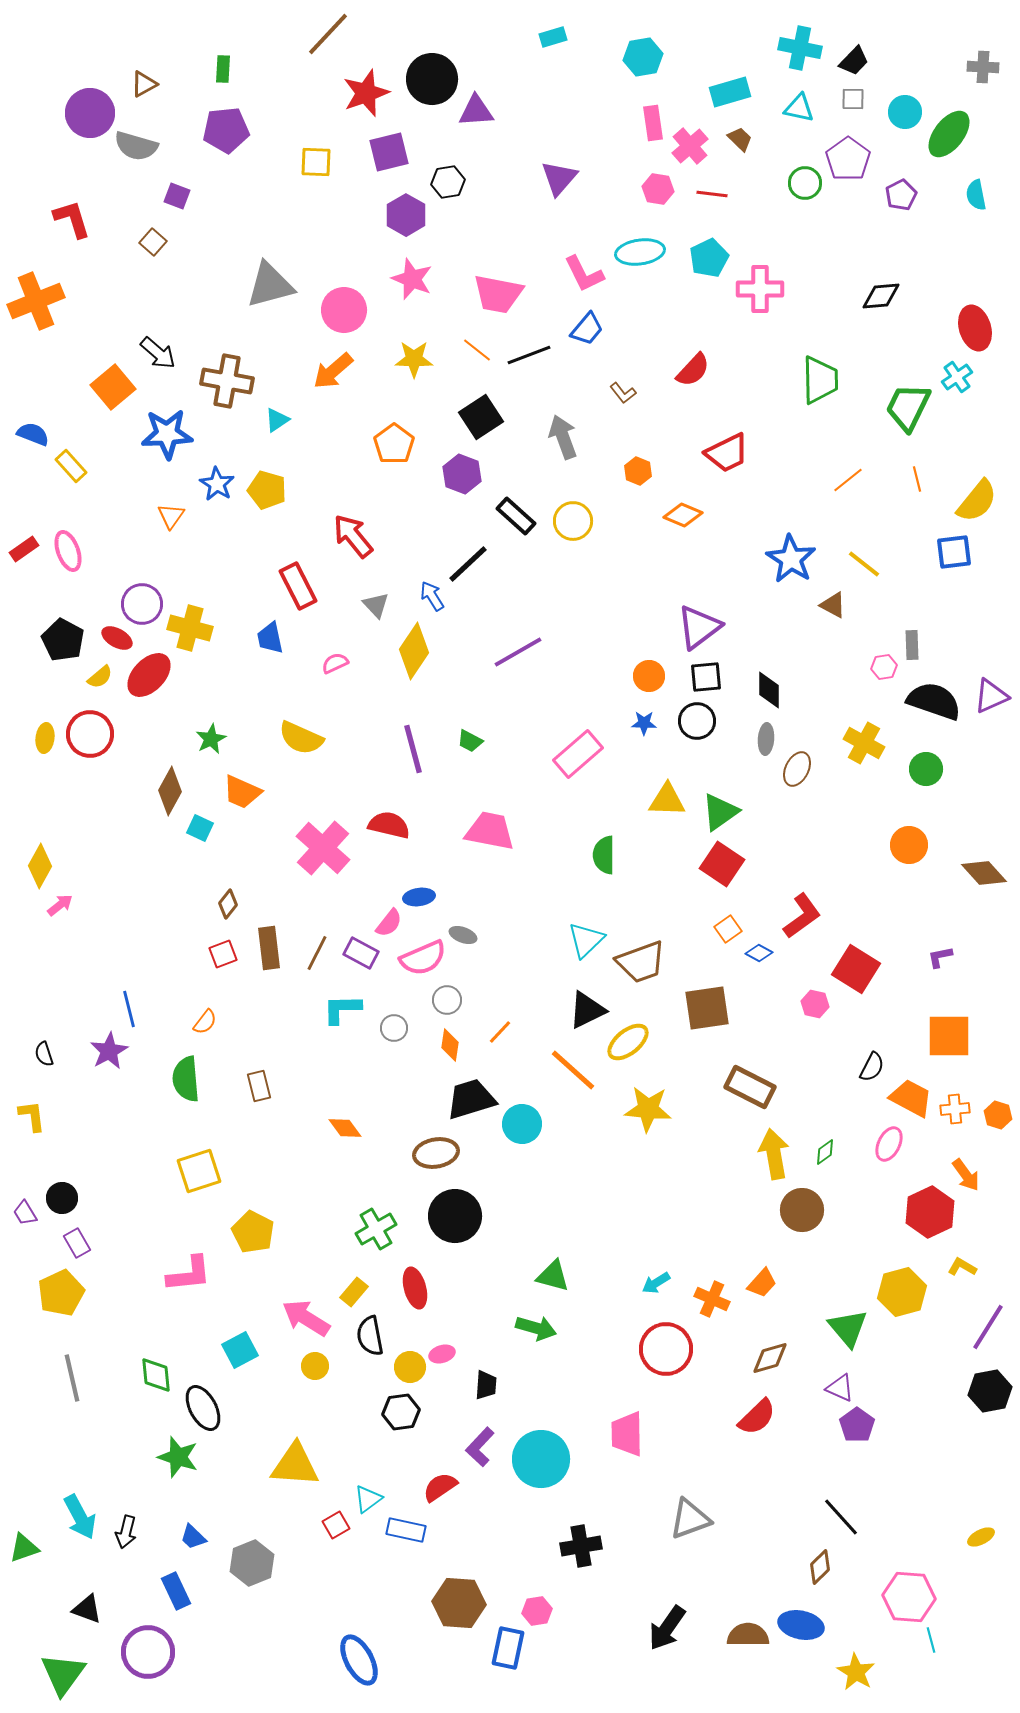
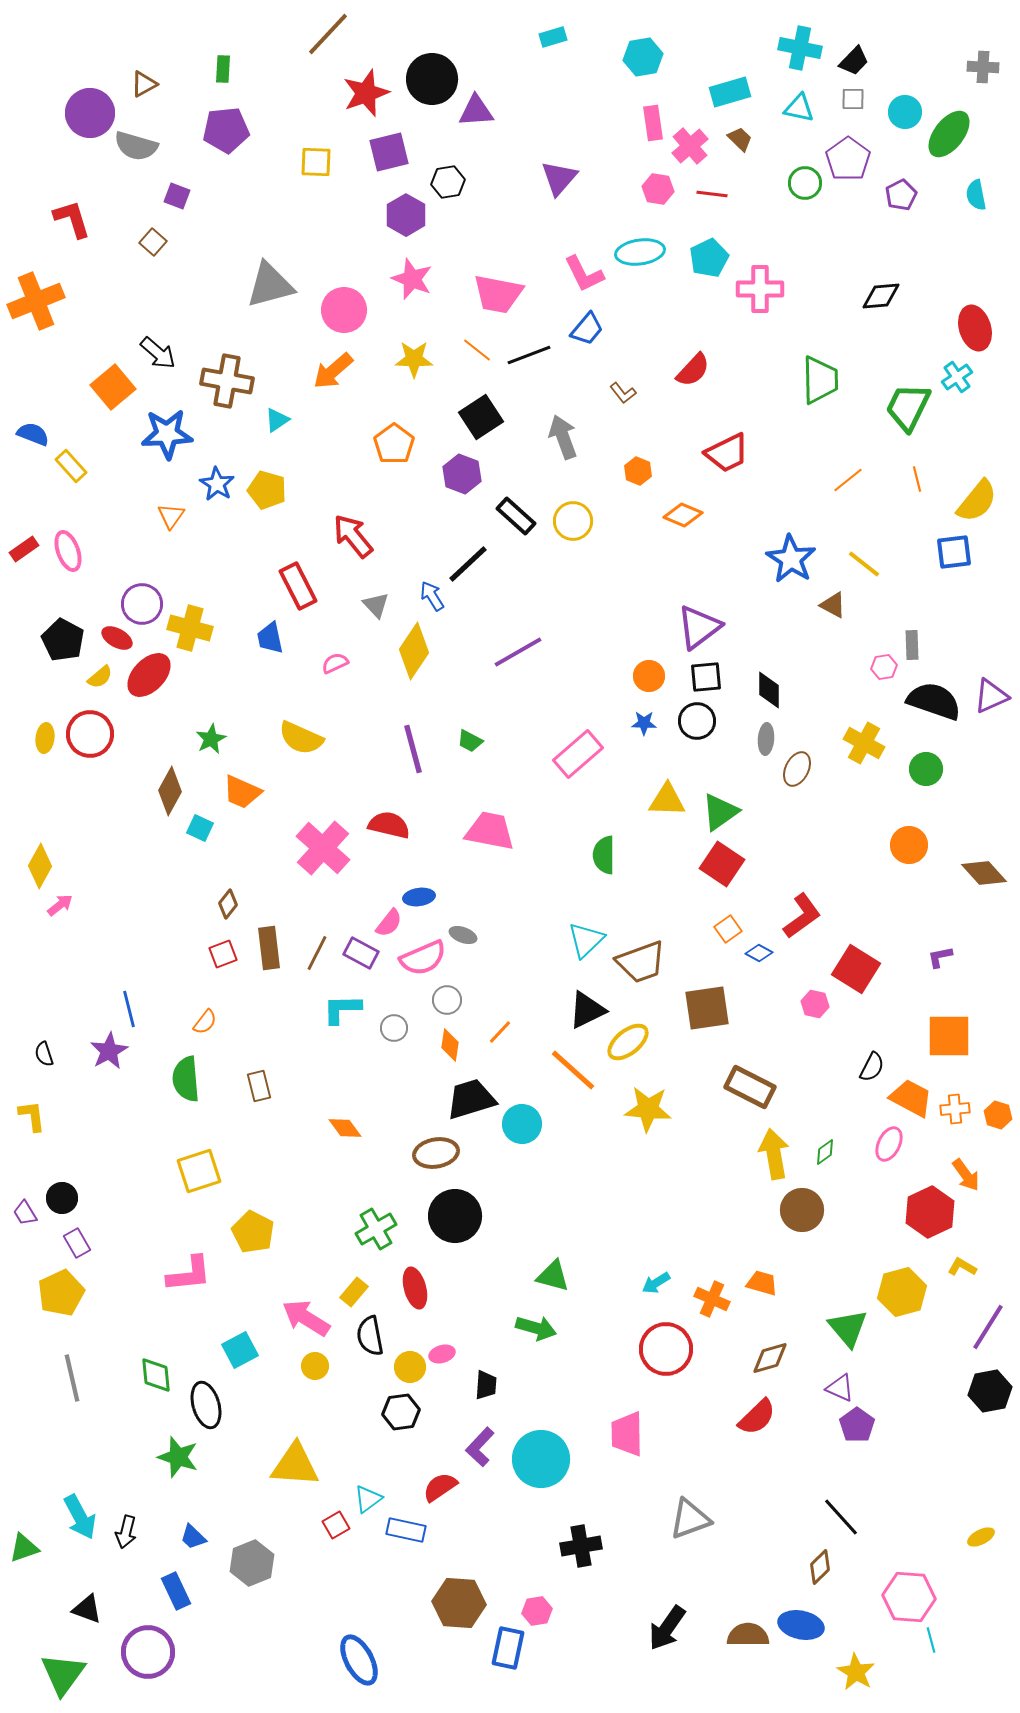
orange trapezoid at (762, 1283): rotated 116 degrees counterclockwise
black ellipse at (203, 1408): moved 3 px right, 3 px up; rotated 12 degrees clockwise
